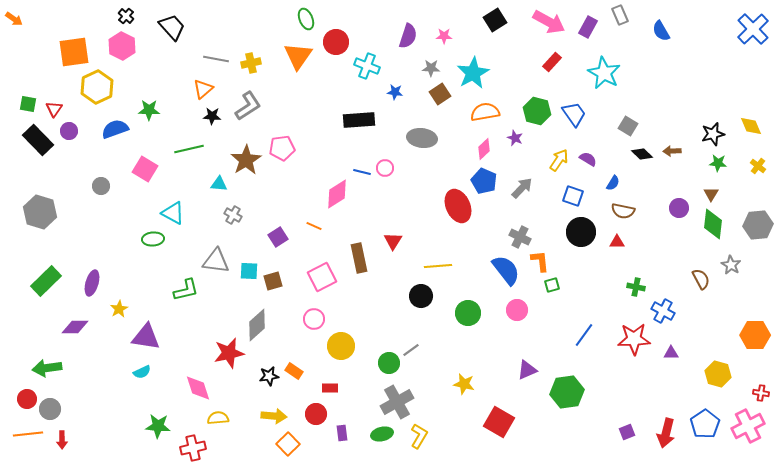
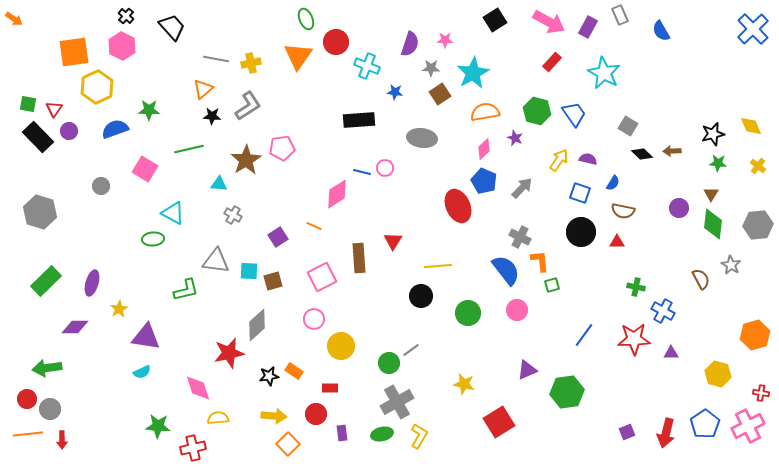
purple semicircle at (408, 36): moved 2 px right, 8 px down
pink star at (444, 36): moved 1 px right, 4 px down
black rectangle at (38, 140): moved 3 px up
purple semicircle at (588, 159): rotated 18 degrees counterclockwise
blue square at (573, 196): moved 7 px right, 3 px up
brown rectangle at (359, 258): rotated 8 degrees clockwise
orange hexagon at (755, 335): rotated 16 degrees counterclockwise
red square at (499, 422): rotated 28 degrees clockwise
